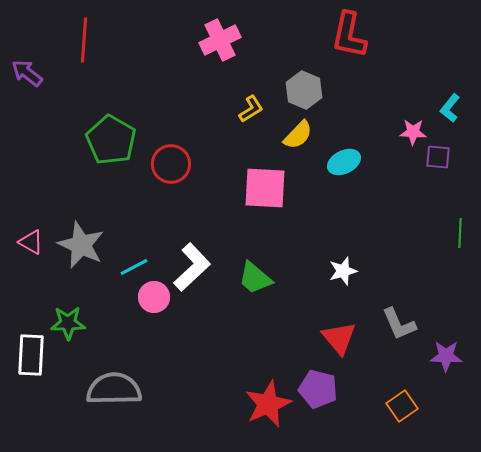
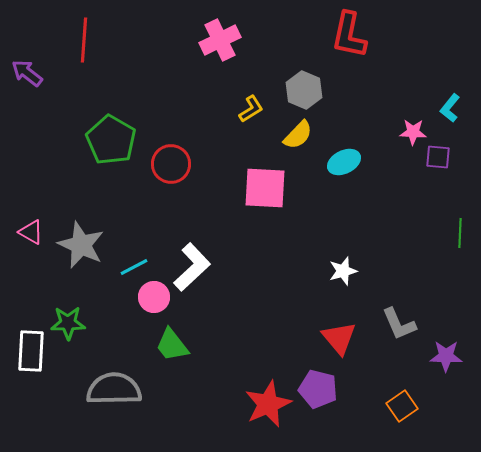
pink triangle: moved 10 px up
green trapezoid: moved 83 px left, 67 px down; rotated 12 degrees clockwise
white rectangle: moved 4 px up
